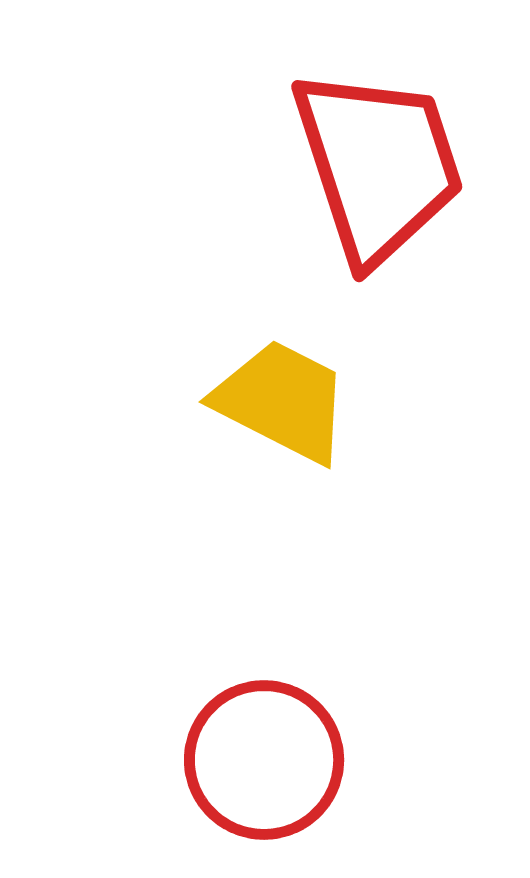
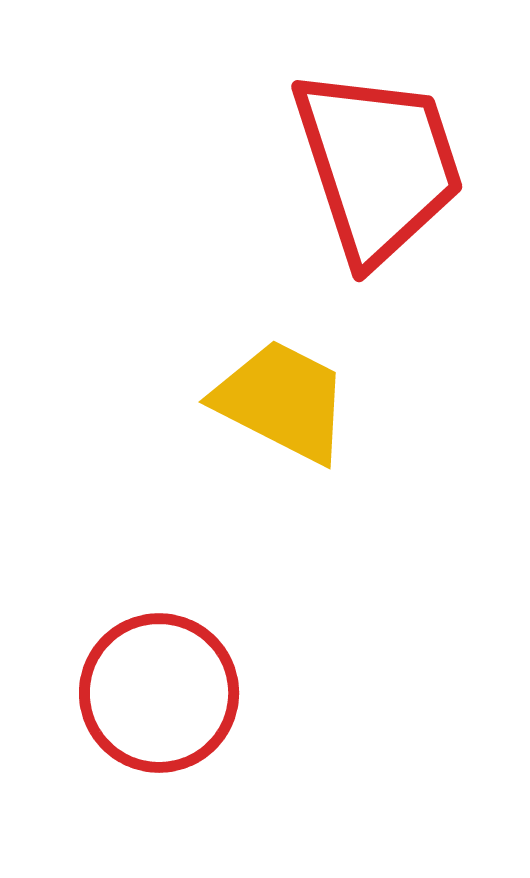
red circle: moved 105 px left, 67 px up
